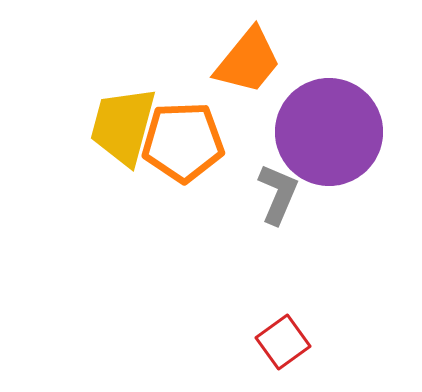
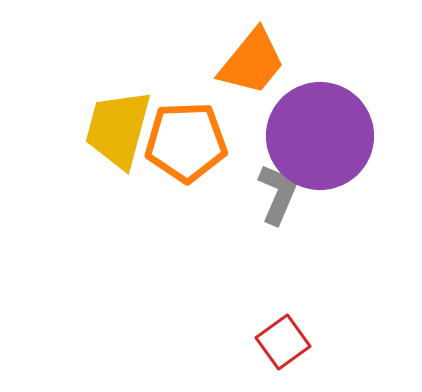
orange trapezoid: moved 4 px right, 1 px down
yellow trapezoid: moved 5 px left, 3 px down
purple circle: moved 9 px left, 4 px down
orange pentagon: moved 3 px right
